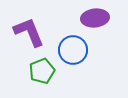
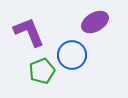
purple ellipse: moved 4 px down; rotated 24 degrees counterclockwise
blue circle: moved 1 px left, 5 px down
